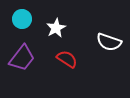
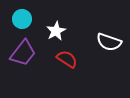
white star: moved 3 px down
purple trapezoid: moved 1 px right, 5 px up
